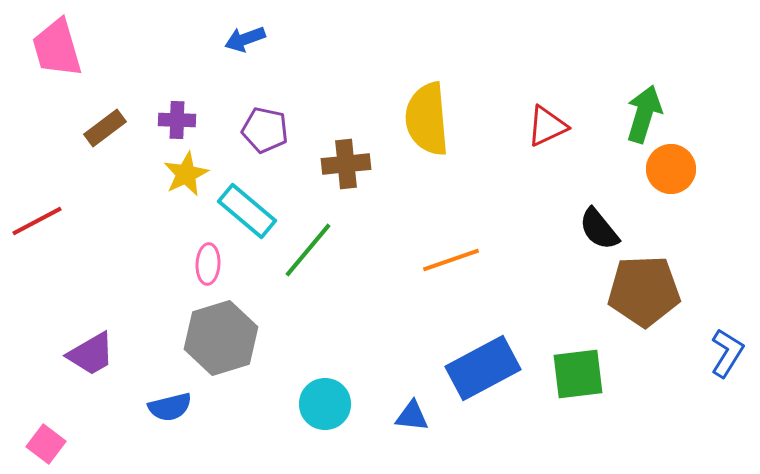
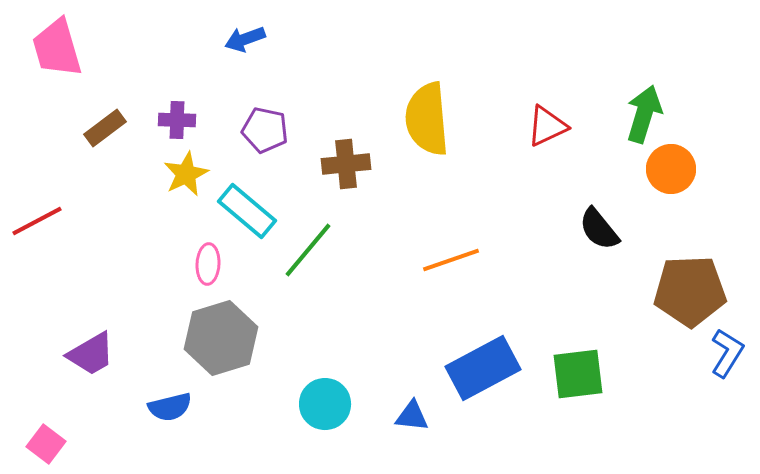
brown pentagon: moved 46 px right
